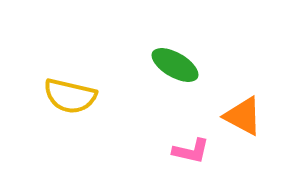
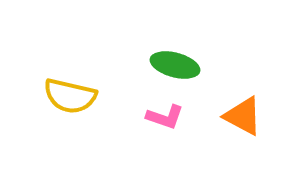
green ellipse: rotated 15 degrees counterclockwise
pink L-shape: moved 26 px left, 34 px up; rotated 6 degrees clockwise
